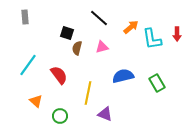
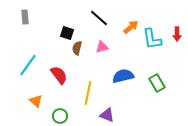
purple triangle: moved 2 px right, 1 px down
